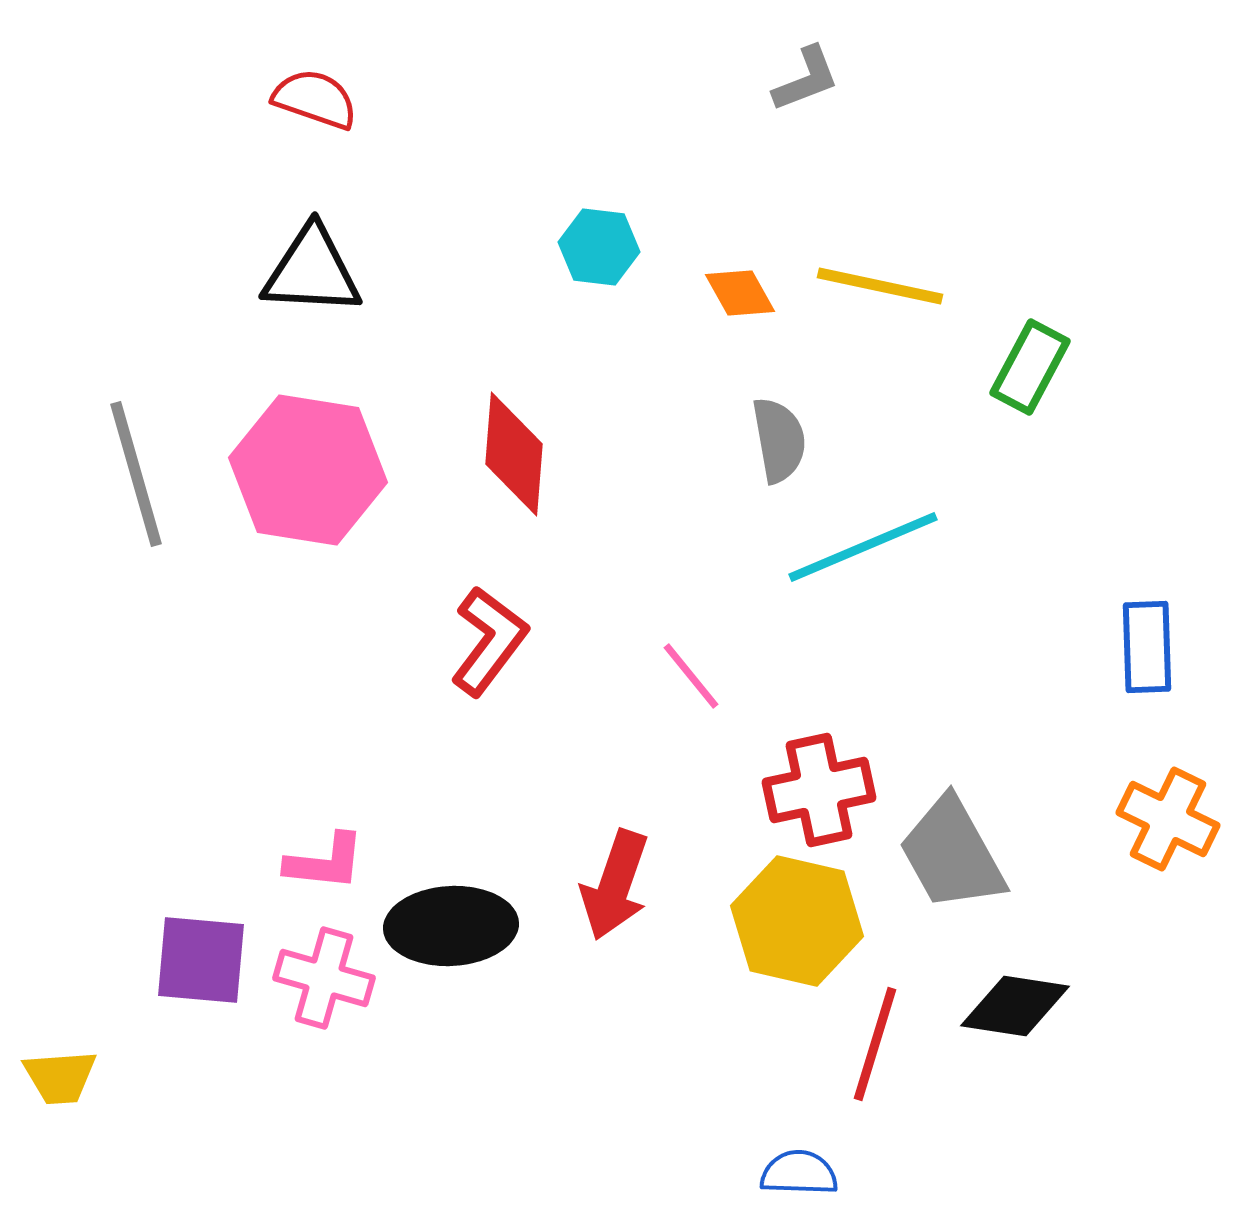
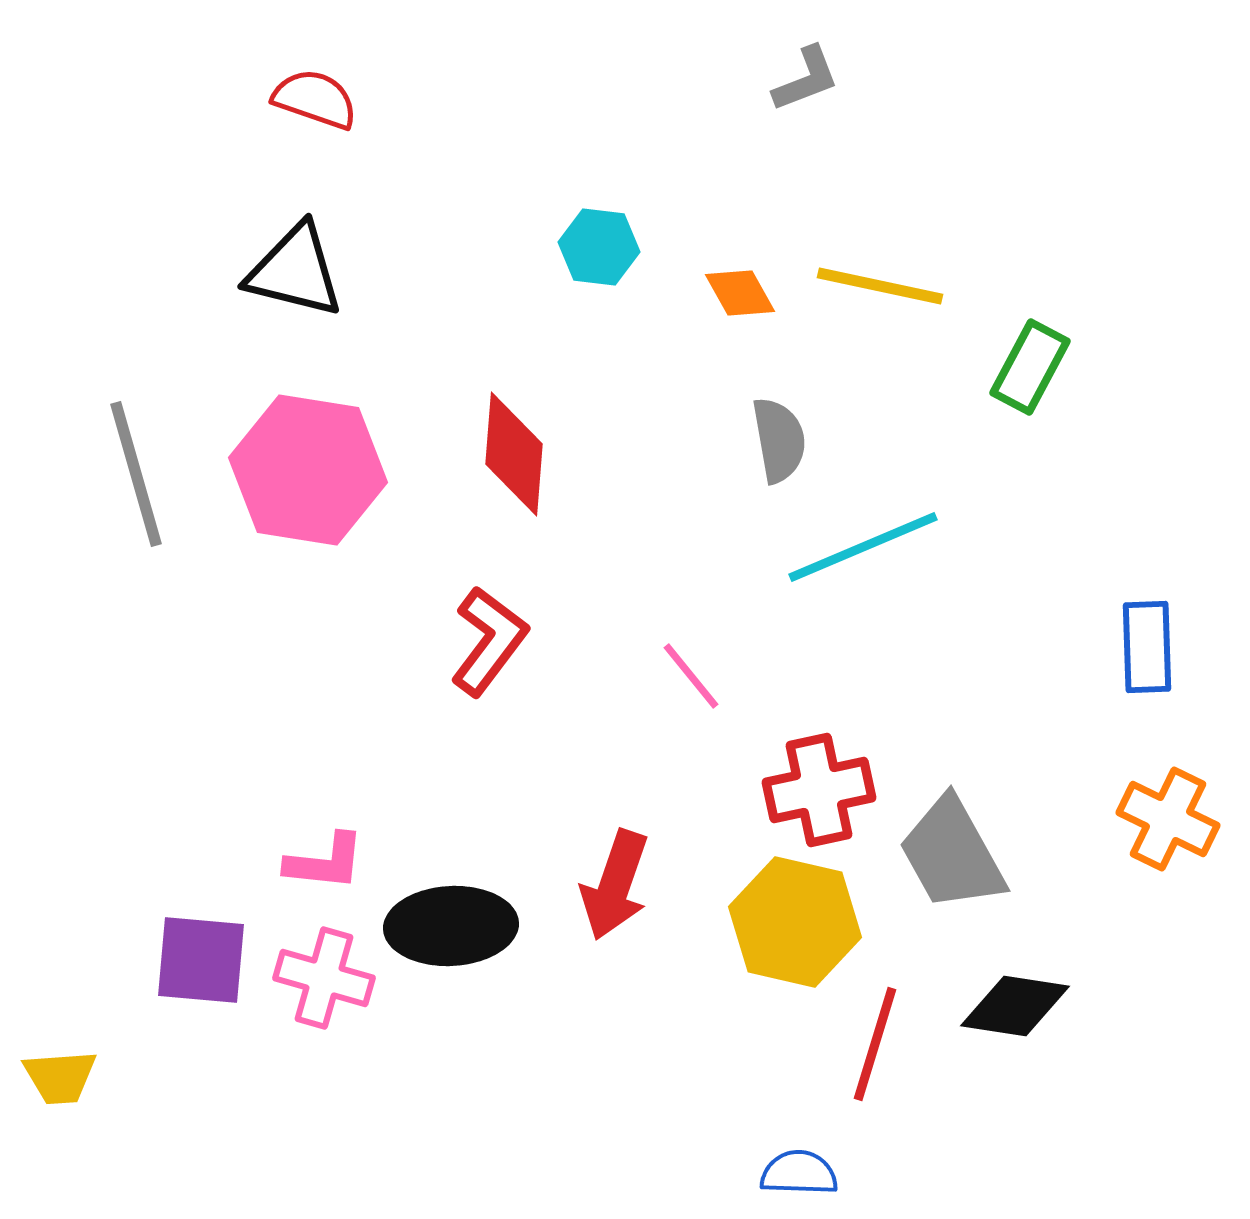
black triangle: moved 17 px left; rotated 11 degrees clockwise
yellow hexagon: moved 2 px left, 1 px down
